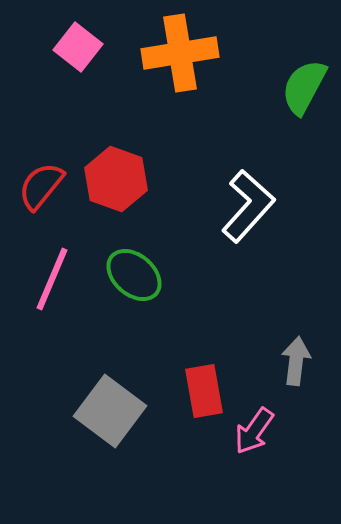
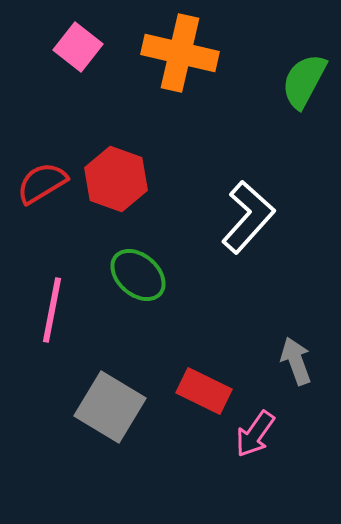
orange cross: rotated 22 degrees clockwise
green semicircle: moved 6 px up
red semicircle: moved 1 px right, 3 px up; rotated 20 degrees clockwise
white L-shape: moved 11 px down
green ellipse: moved 4 px right
pink line: moved 31 px down; rotated 12 degrees counterclockwise
gray arrow: rotated 27 degrees counterclockwise
red rectangle: rotated 54 degrees counterclockwise
gray square: moved 4 px up; rotated 6 degrees counterclockwise
pink arrow: moved 1 px right, 3 px down
